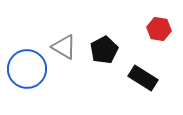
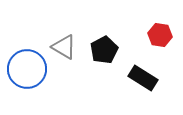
red hexagon: moved 1 px right, 6 px down
